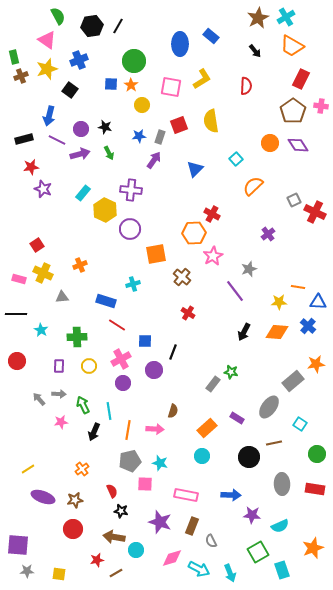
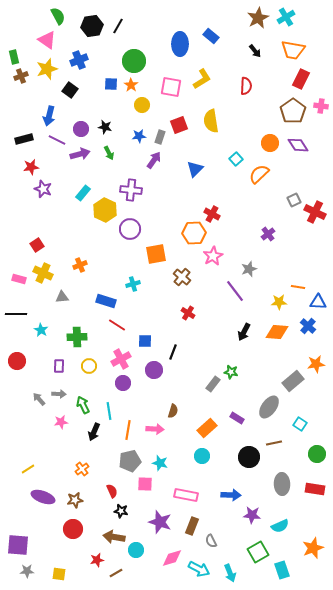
orange trapezoid at (292, 46): moved 1 px right, 4 px down; rotated 20 degrees counterclockwise
orange semicircle at (253, 186): moved 6 px right, 12 px up
